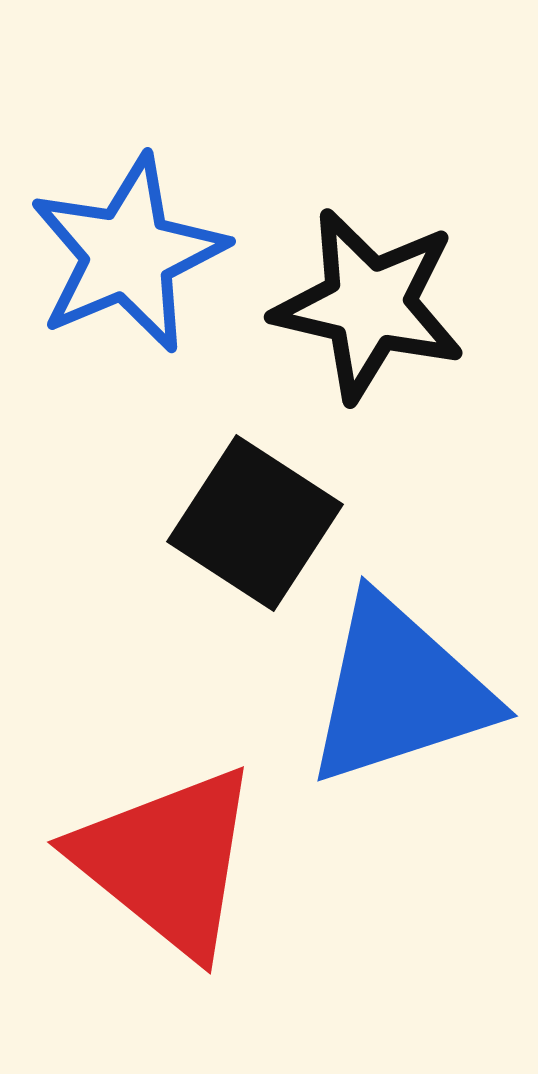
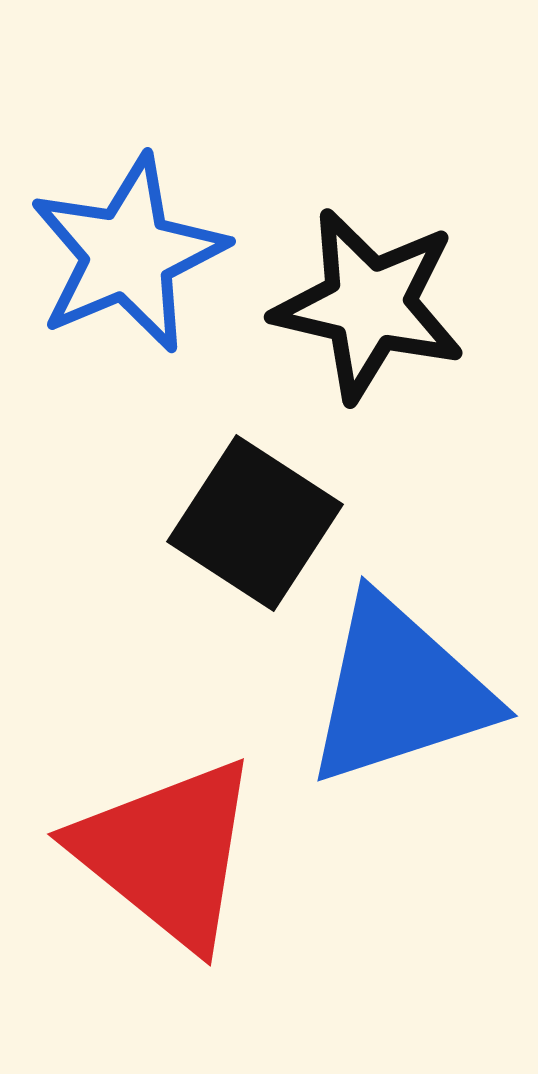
red triangle: moved 8 px up
